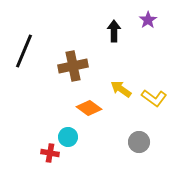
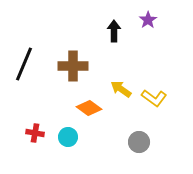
black line: moved 13 px down
brown cross: rotated 12 degrees clockwise
red cross: moved 15 px left, 20 px up
